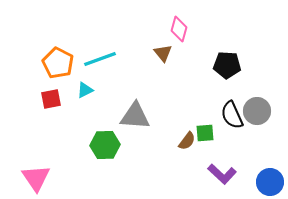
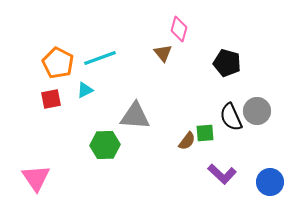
cyan line: moved 1 px up
black pentagon: moved 2 px up; rotated 12 degrees clockwise
black semicircle: moved 1 px left, 2 px down
